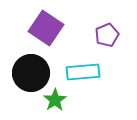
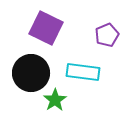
purple square: rotated 8 degrees counterclockwise
cyan rectangle: rotated 12 degrees clockwise
